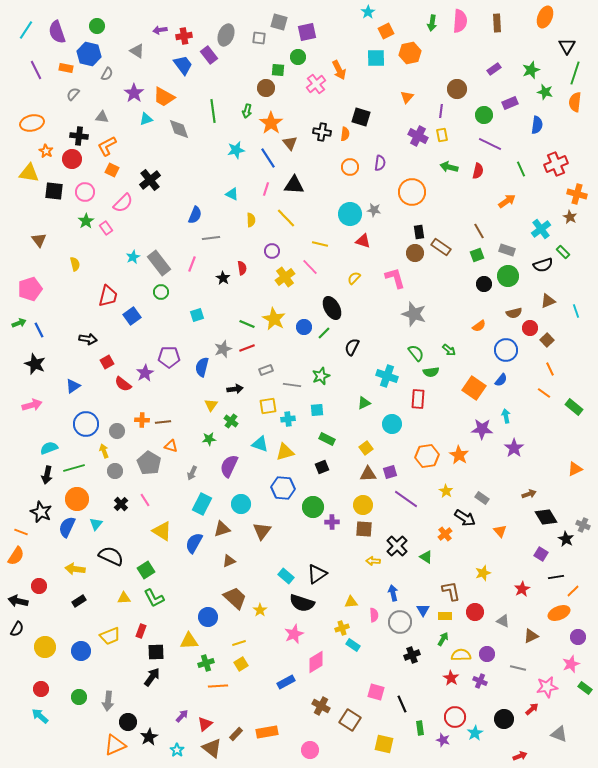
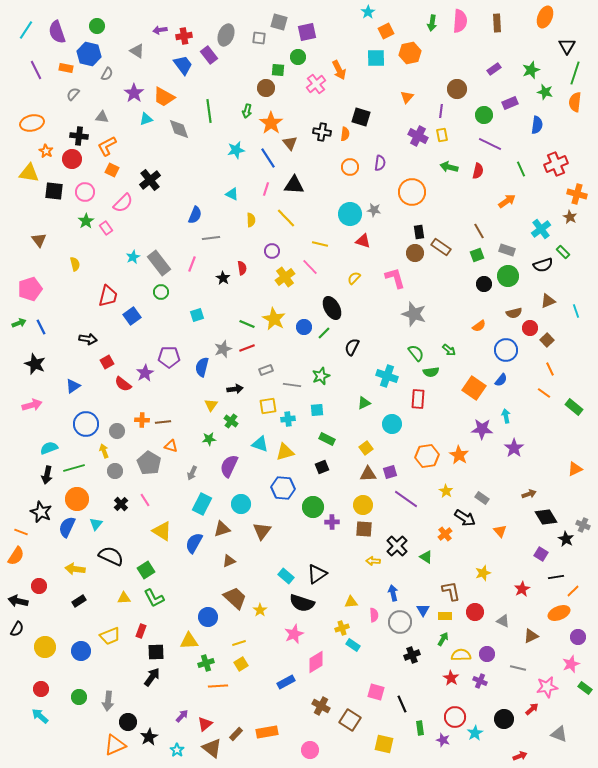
green line at (213, 111): moved 4 px left
blue line at (39, 330): moved 2 px right, 3 px up
